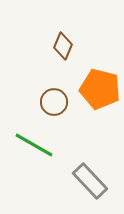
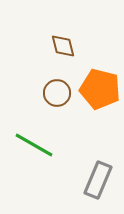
brown diamond: rotated 36 degrees counterclockwise
brown circle: moved 3 px right, 9 px up
gray rectangle: moved 8 px right, 1 px up; rotated 66 degrees clockwise
